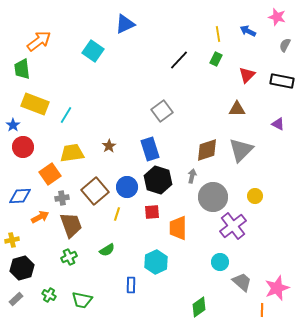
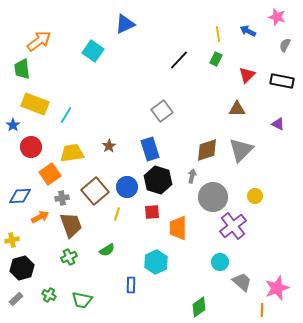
red circle at (23, 147): moved 8 px right
